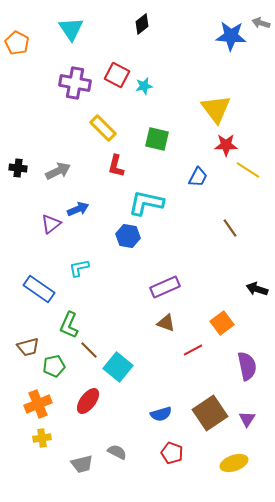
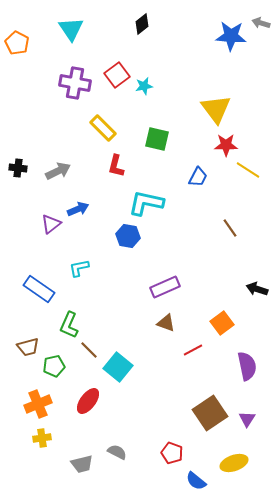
red square at (117, 75): rotated 25 degrees clockwise
blue semicircle at (161, 414): moved 35 px right, 67 px down; rotated 55 degrees clockwise
